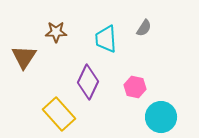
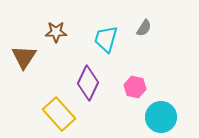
cyan trapezoid: rotated 20 degrees clockwise
purple diamond: moved 1 px down
